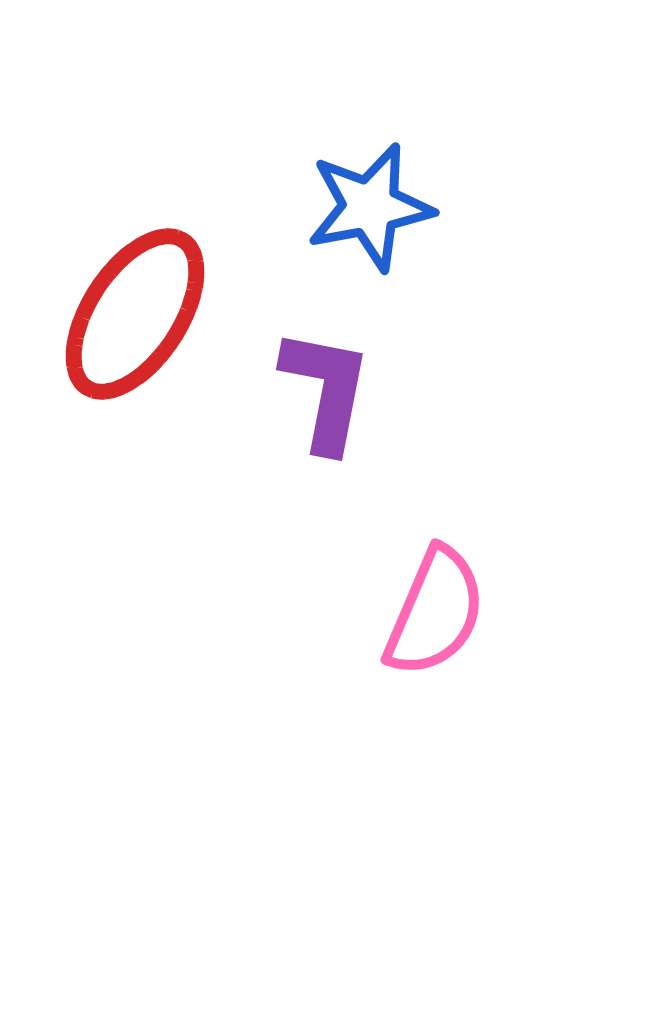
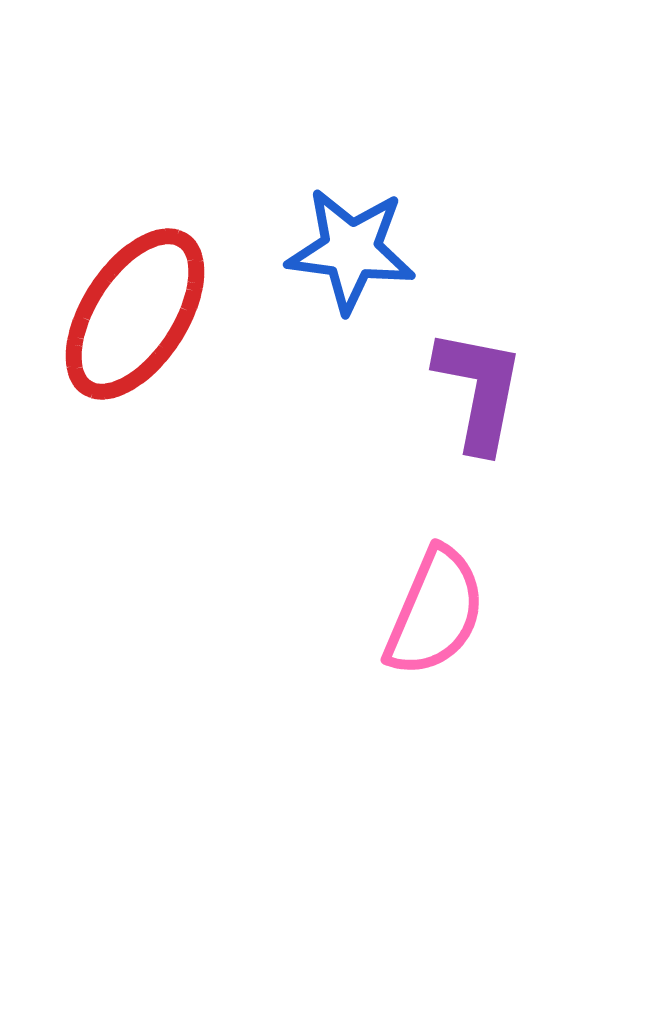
blue star: moved 19 px left, 43 px down; rotated 18 degrees clockwise
purple L-shape: moved 153 px right
